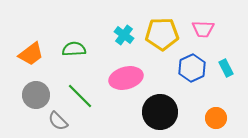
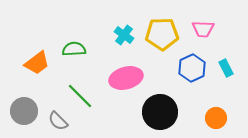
orange trapezoid: moved 6 px right, 9 px down
gray circle: moved 12 px left, 16 px down
